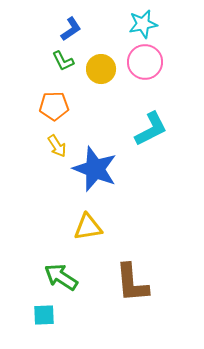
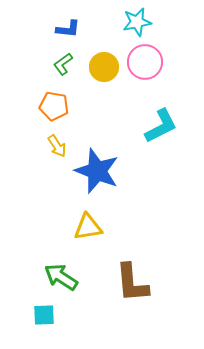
cyan star: moved 6 px left, 2 px up
blue L-shape: moved 3 px left; rotated 40 degrees clockwise
green L-shape: moved 3 px down; rotated 80 degrees clockwise
yellow circle: moved 3 px right, 2 px up
orange pentagon: rotated 12 degrees clockwise
cyan L-shape: moved 10 px right, 3 px up
blue star: moved 2 px right, 2 px down
